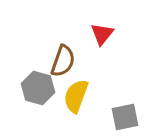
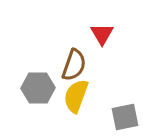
red triangle: rotated 10 degrees counterclockwise
brown semicircle: moved 11 px right, 4 px down
gray hexagon: rotated 16 degrees counterclockwise
